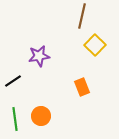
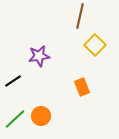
brown line: moved 2 px left
green line: rotated 55 degrees clockwise
